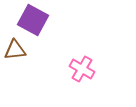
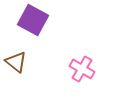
brown triangle: moved 1 px right, 12 px down; rotated 45 degrees clockwise
